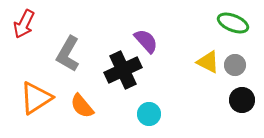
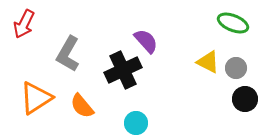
gray circle: moved 1 px right, 3 px down
black circle: moved 3 px right, 1 px up
cyan circle: moved 13 px left, 9 px down
